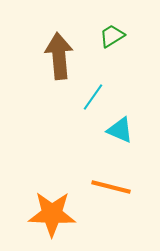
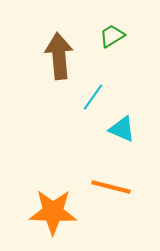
cyan triangle: moved 2 px right, 1 px up
orange star: moved 1 px right, 2 px up
